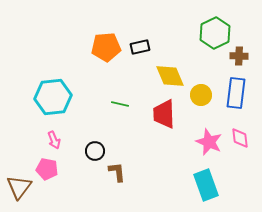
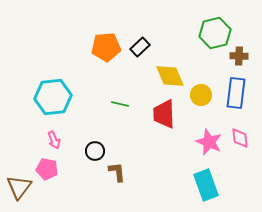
green hexagon: rotated 12 degrees clockwise
black rectangle: rotated 30 degrees counterclockwise
